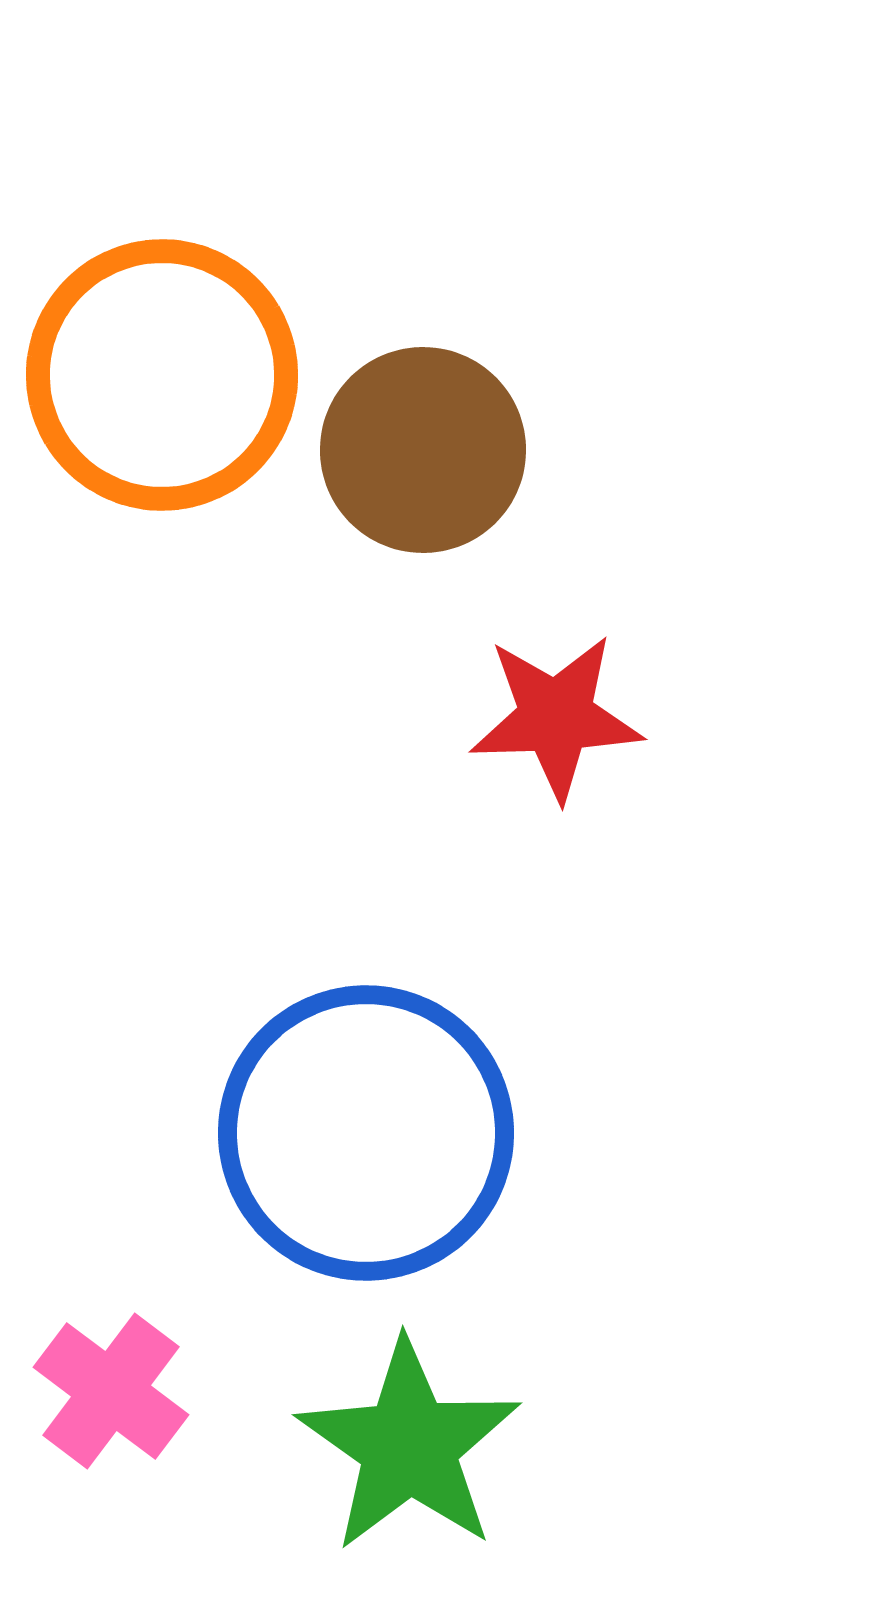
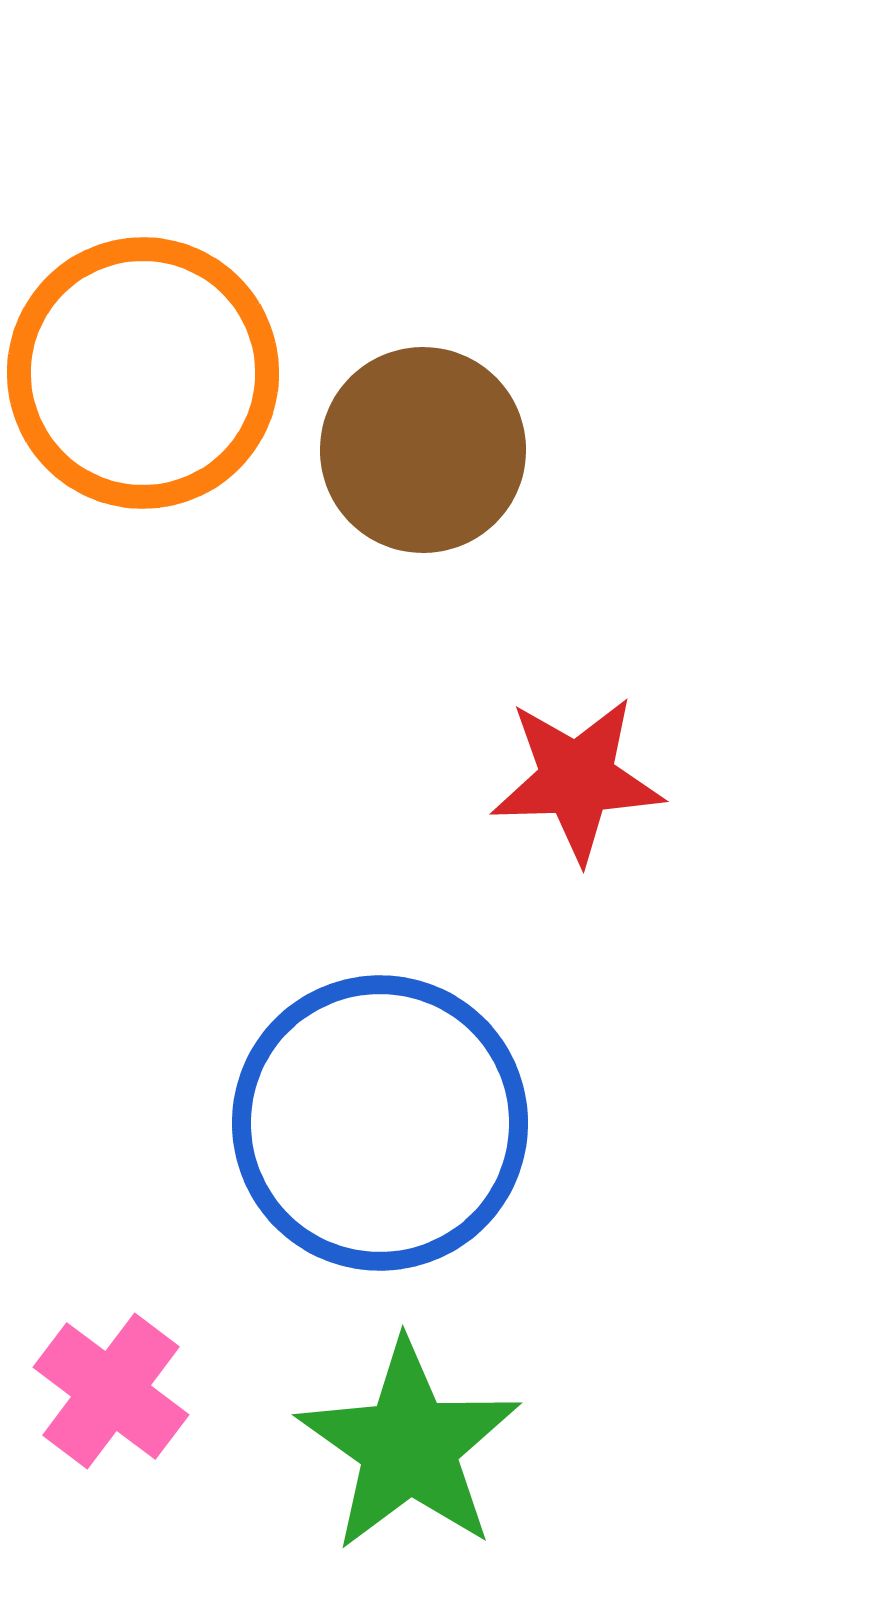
orange circle: moved 19 px left, 2 px up
red star: moved 21 px right, 62 px down
blue circle: moved 14 px right, 10 px up
